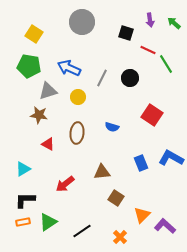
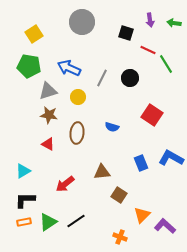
green arrow: rotated 32 degrees counterclockwise
yellow square: rotated 24 degrees clockwise
brown star: moved 10 px right
cyan triangle: moved 2 px down
brown square: moved 3 px right, 3 px up
orange rectangle: moved 1 px right
black line: moved 6 px left, 10 px up
orange cross: rotated 24 degrees counterclockwise
